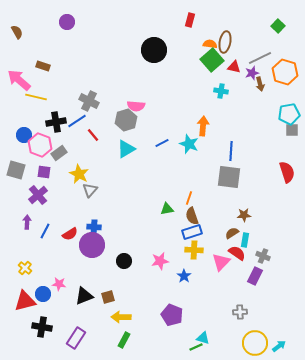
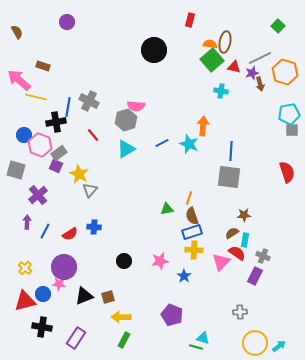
blue line at (77, 121): moved 9 px left, 14 px up; rotated 48 degrees counterclockwise
purple square at (44, 172): moved 12 px right, 6 px up; rotated 16 degrees clockwise
purple circle at (92, 245): moved 28 px left, 22 px down
green line at (196, 347): rotated 40 degrees clockwise
